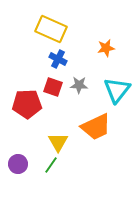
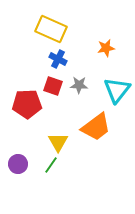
red square: moved 1 px up
orange trapezoid: rotated 12 degrees counterclockwise
